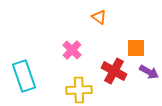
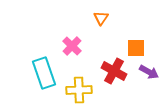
orange triangle: moved 2 px right, 1 px down; rotated 28 degrees clockwise
pink cross: moved 4 px up
cyan rectangle: moved 20 px right, 3 px up
